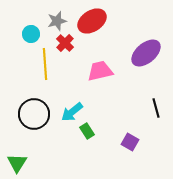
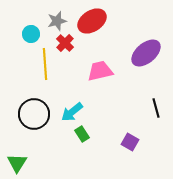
green rectangle: moved 5 px left, 3 px down
